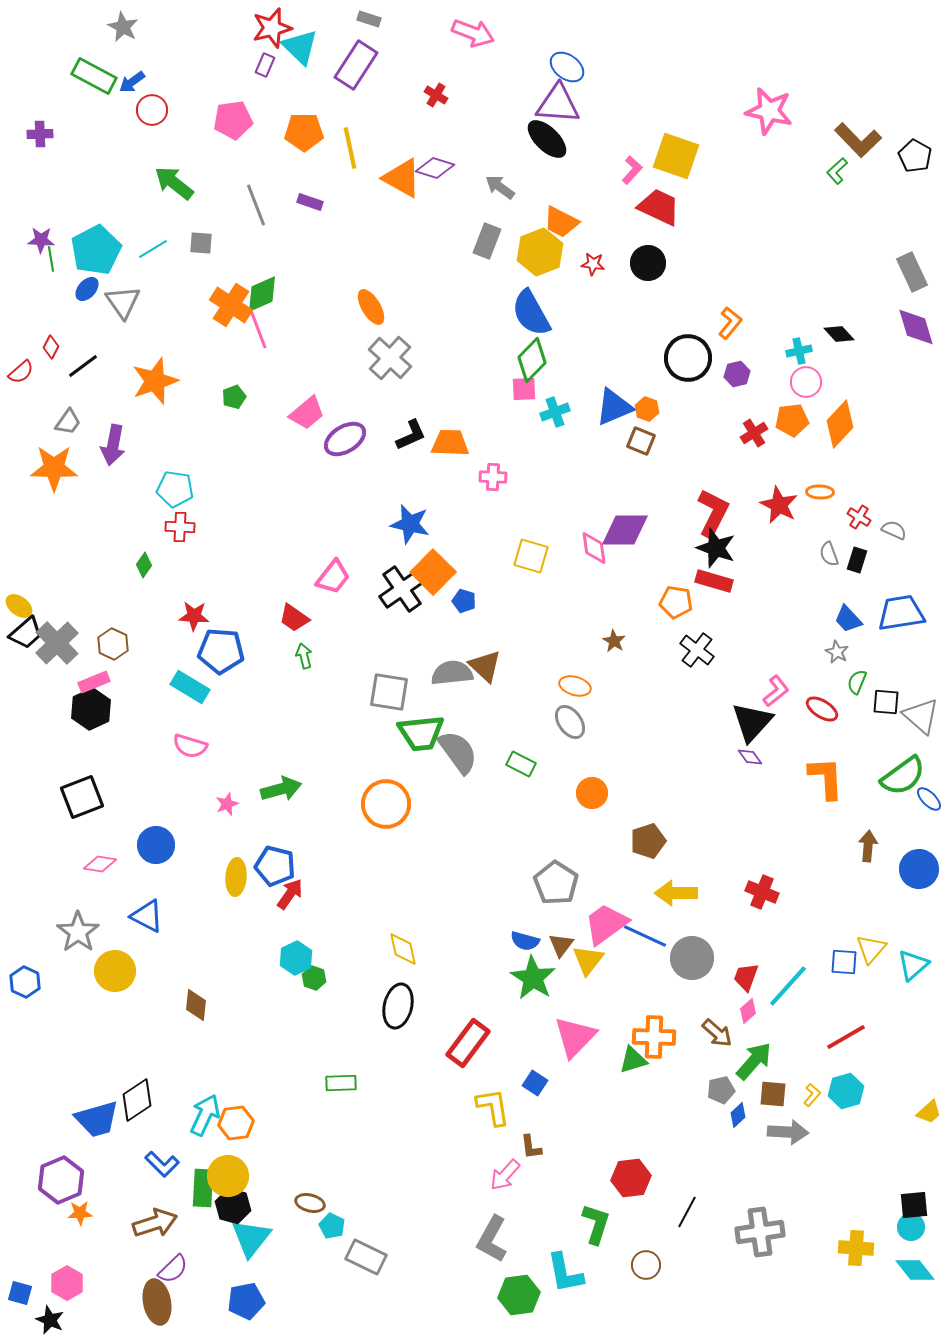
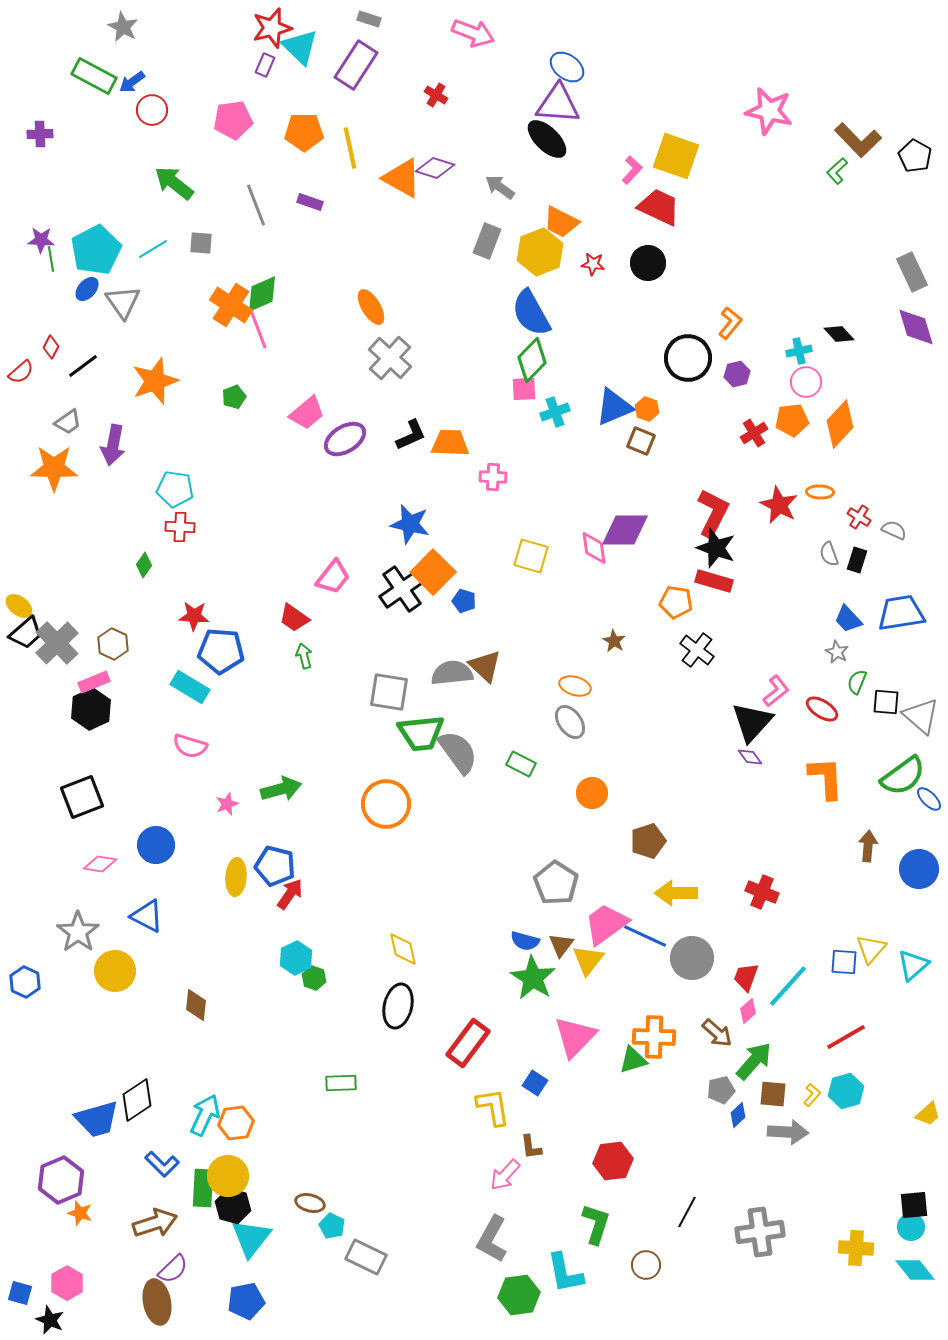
gray trapezoid at (68, 422): rotated 20 degrees clockwise
yellow trapezoid at (929, 1112): moved 1 px left, 2 px down
red hexagon at (631, 1178): moved 18 px left, 17 px up
orange star at (80, 1213): rotated 20 degrees clockwise
